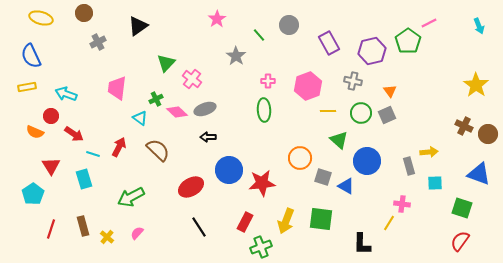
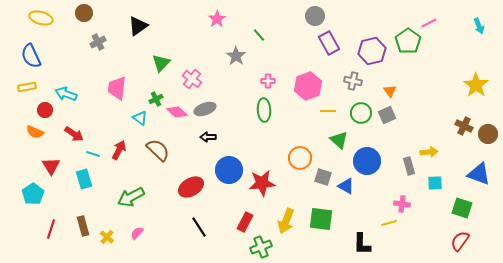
gray circle at (289, 25): moved 26 px right, 9 px up
green triangle at (166, 63): moved 5 px left
red circle at (51, 116): moved 6 px left, 6 px up
red arrow at (119, 147): moved 3 px down
yellow line at (389, 223): rotated 42 degrees clockwise
